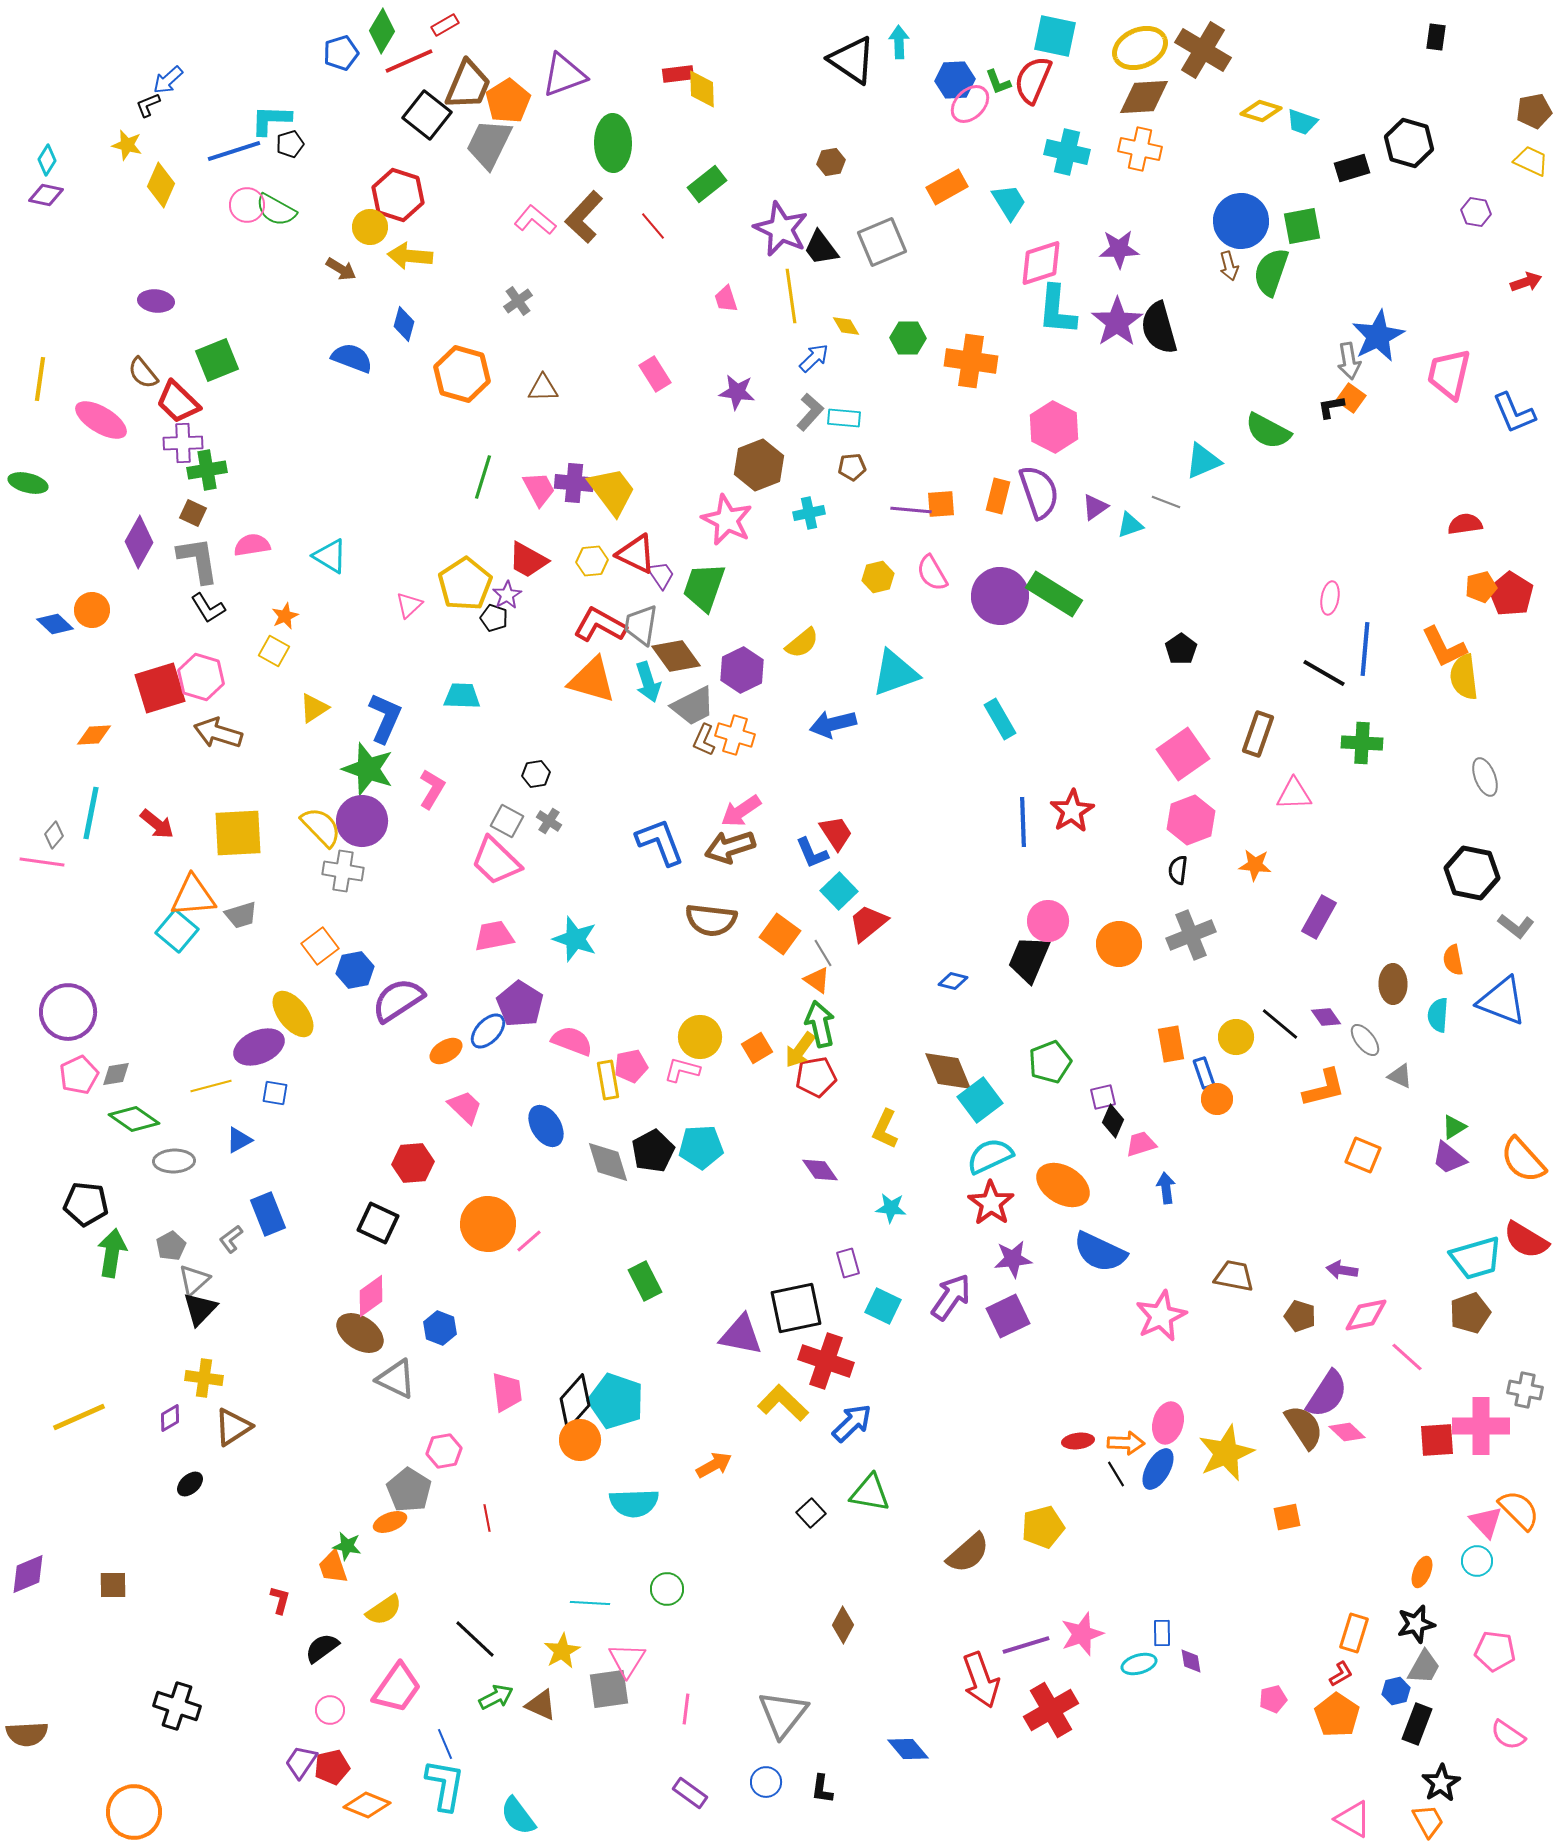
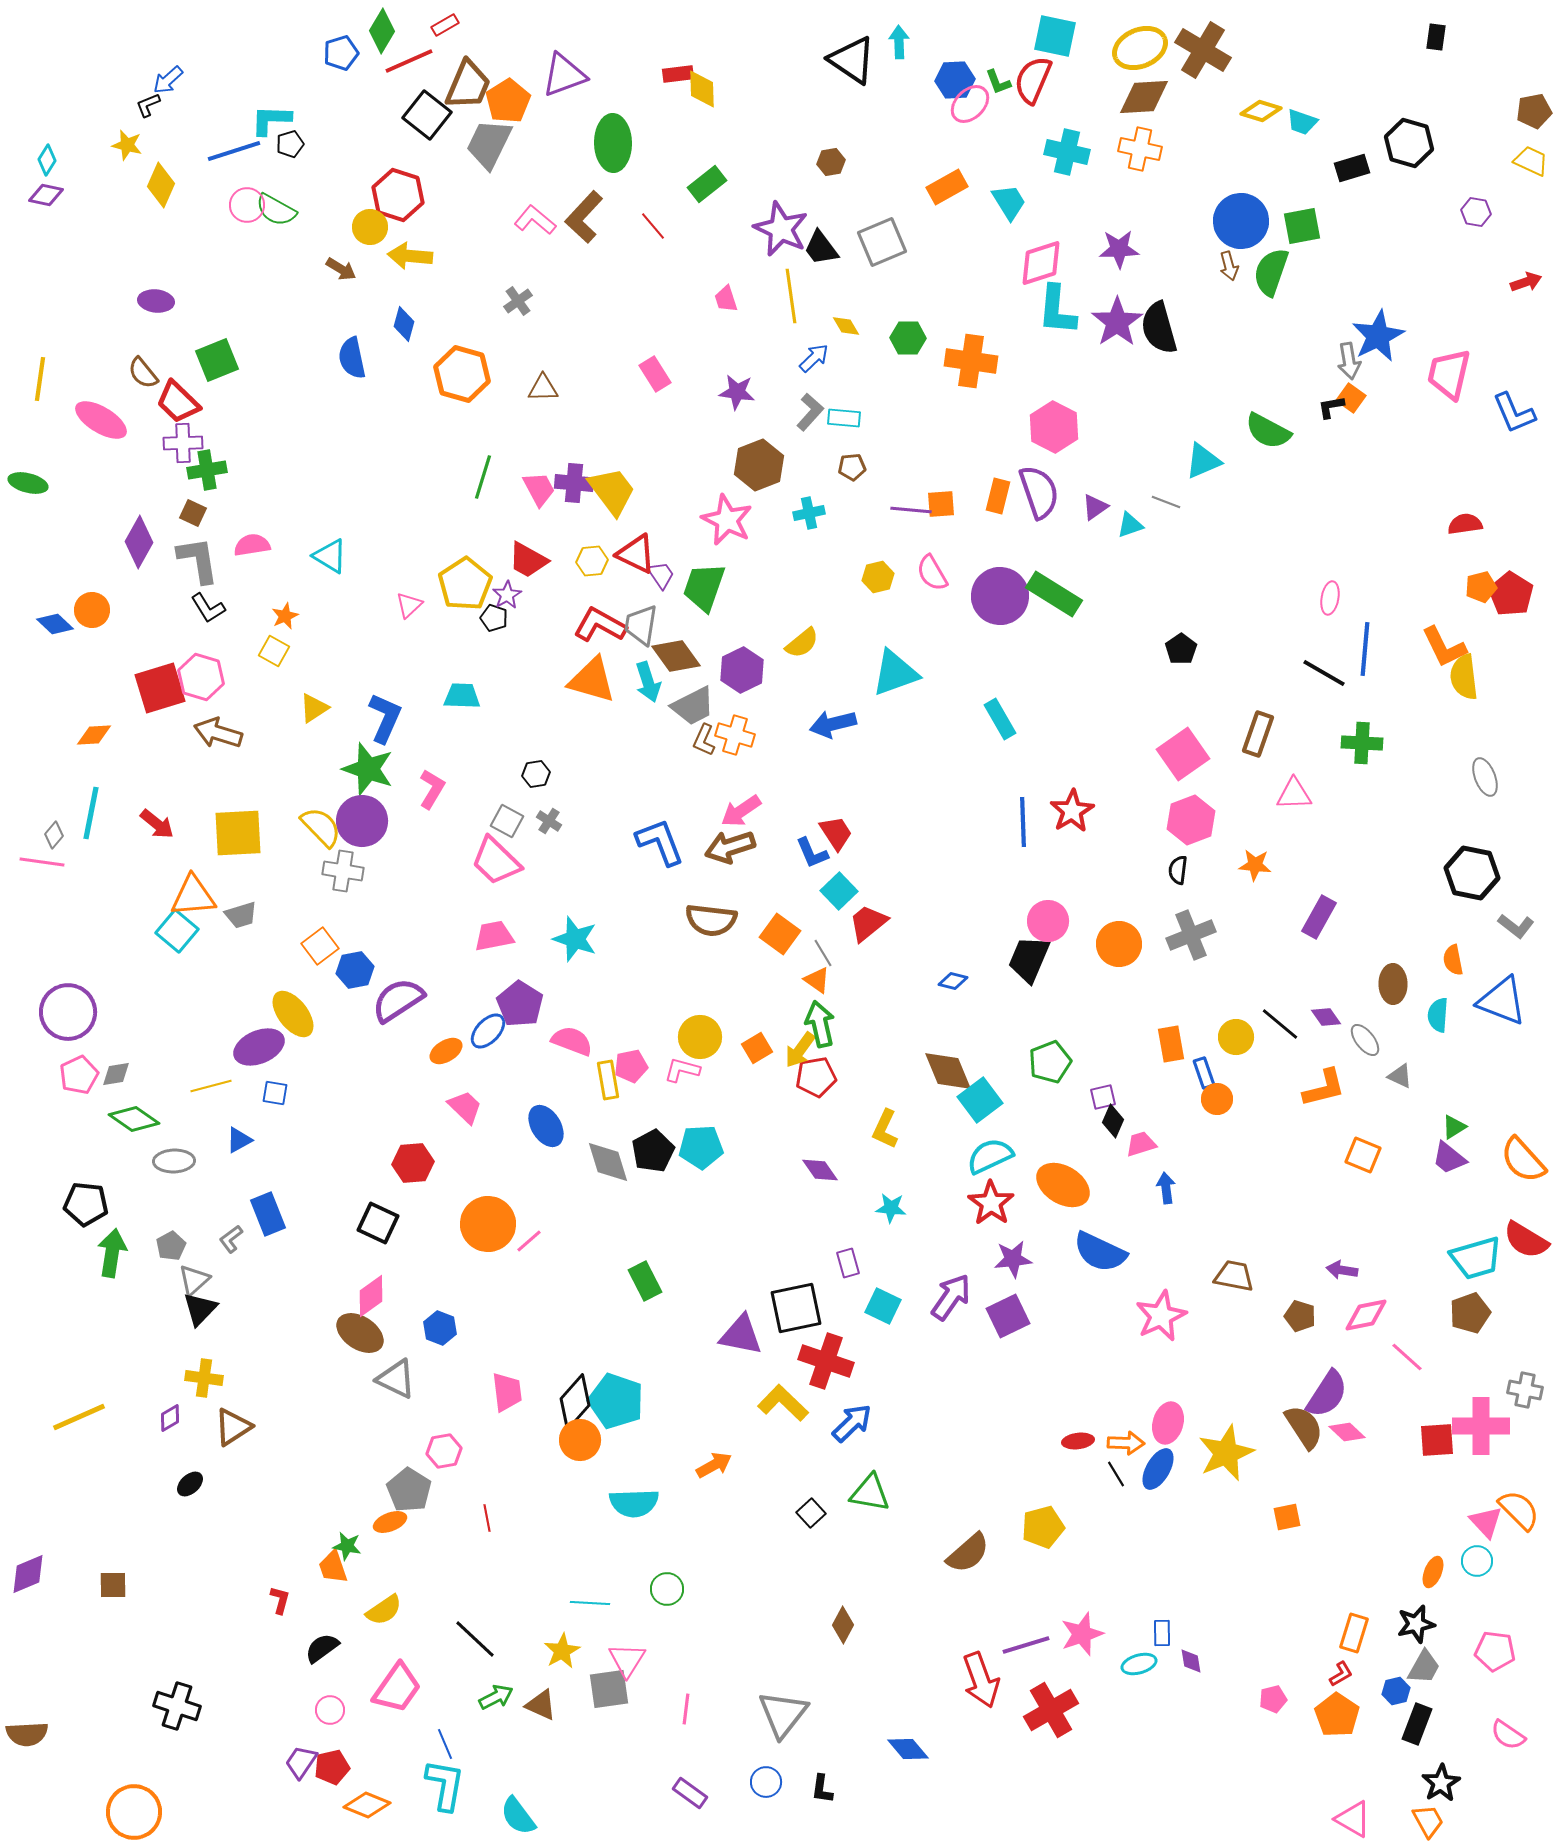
blue semicircle at (352, 358): rotated 123 degrees counterclockwise
orange ellipse at (1422, 1572): moved 11 px right
